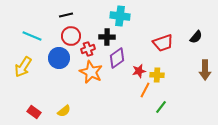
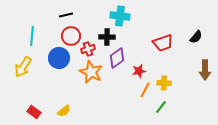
cyan line: rotated 72 degrees clockwise
yellow cross: moved 7 px right, 8 px down
